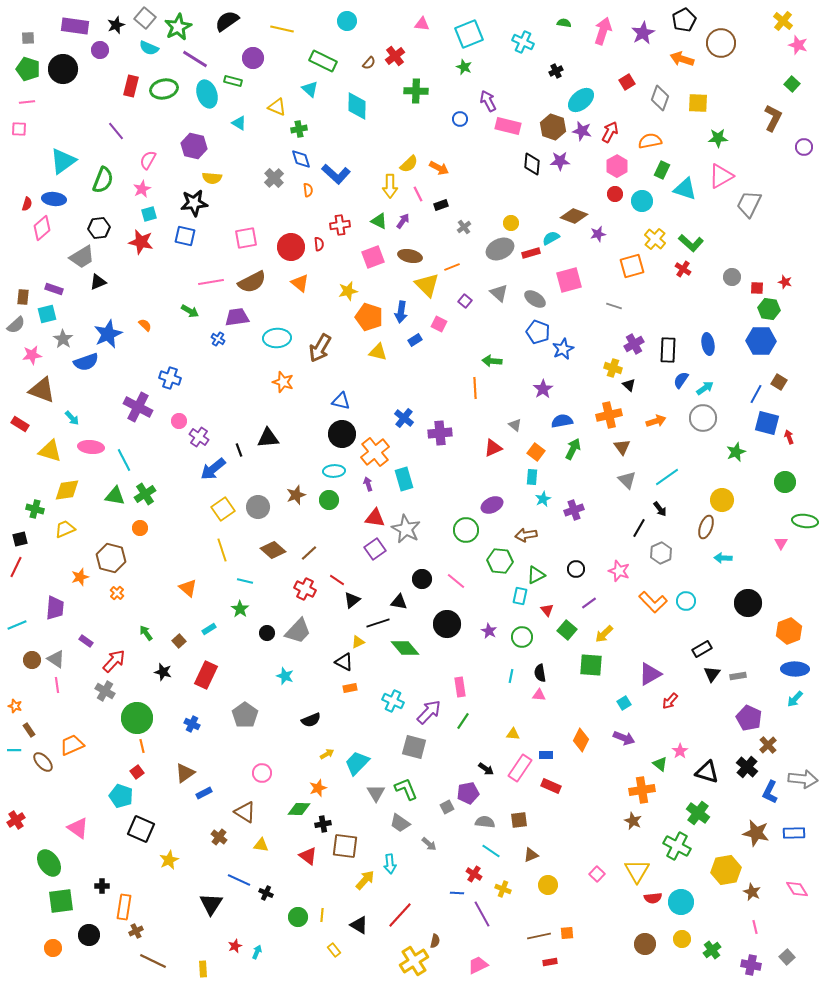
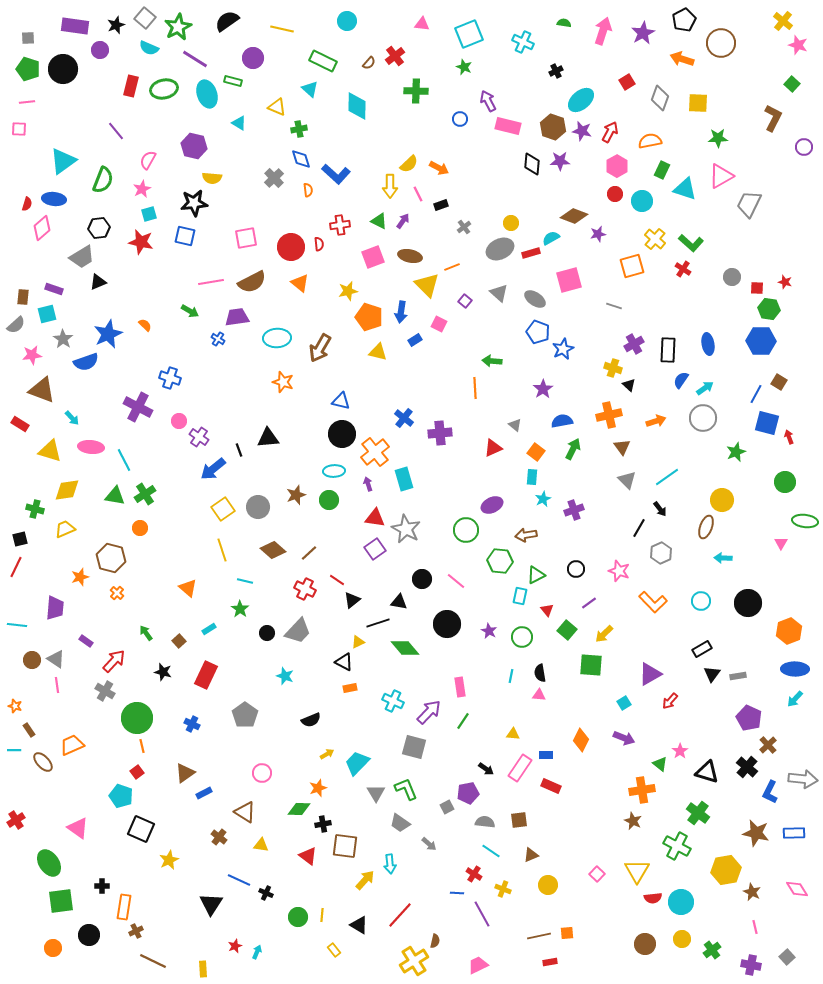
cyan circle at (686, 601): moved 15 px right
cyan line at (17, 625): rotated 30 degrees clockwise
